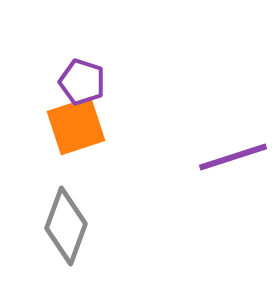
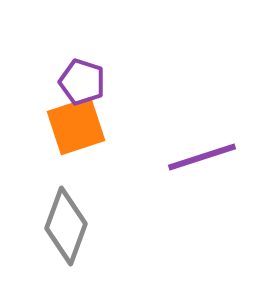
purple line: moved 31 px left
